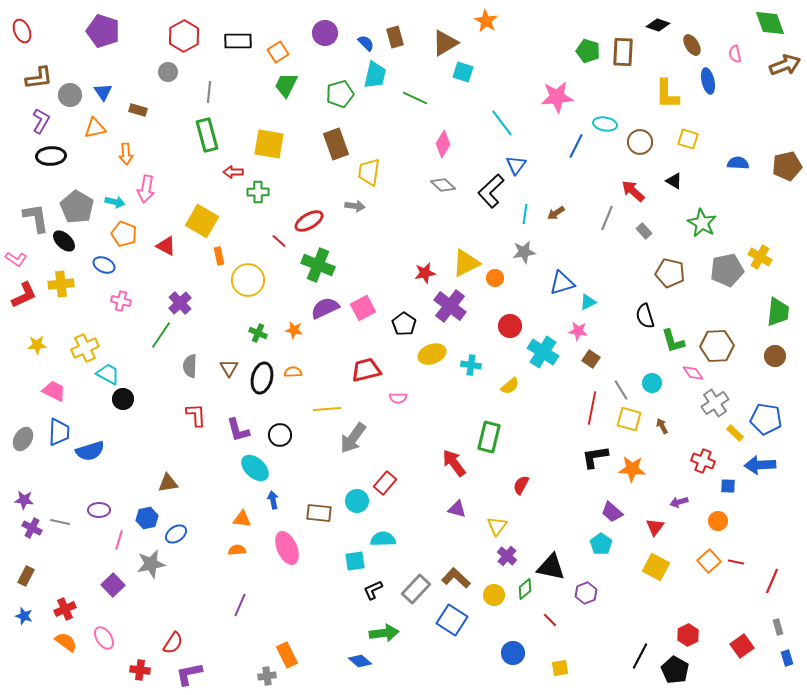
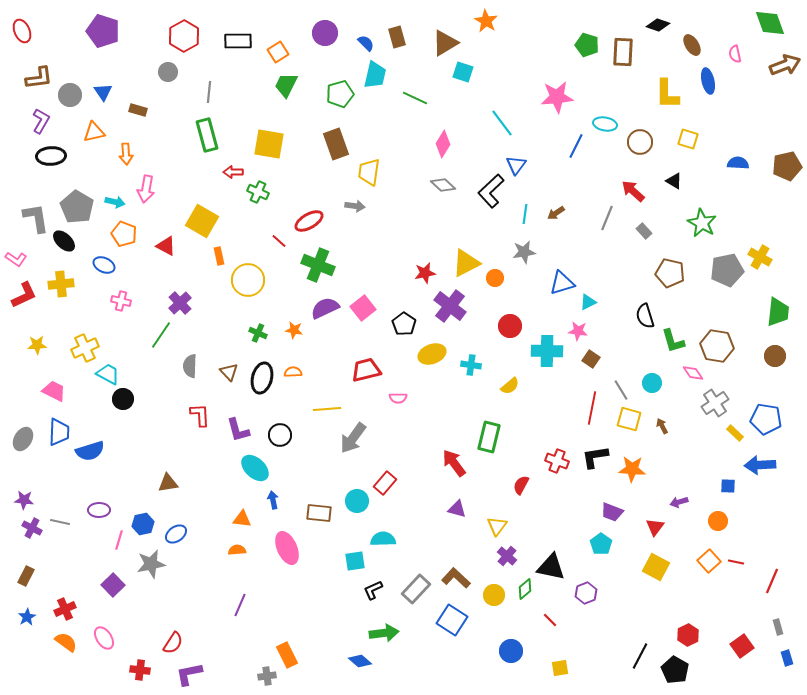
brown rectangle at (395, 37): moved 2 px right
green pentagon at (588, 51): moved 1 px left, 6 px up
orange triangle at (95, 128): moved 1 px left, 4 px down
green cross at (258, 192): rotated 25 degrees clockwise
pink square at (363, 308): rotated 10 degrees counterclockwise
brown hexagon at (717, 346): rotated 12 degrees clockwise
cyan cross at (543, 352): moved 4 px right, 1 px up; rotated 32 degrees counterclockwise
brown triangle at (229, 368): moved 4 px down; rotated 12 degrees counterclockwise
red L-shape at (196, 415): moved 4 px right
red cross at (703, 461): moved 146 px left
purple trapezoid at (612, 512): rotated 20 degrees counterclockwise
blue hexagon at (147, 518): moved 4 px left, 6 px down
blue star at (24, 616): moved 3 px right, 1 px down; rotated 24 degrees clockwise
blue circle at (513, 653): moved 2 px left, 2 px up
